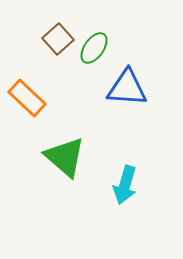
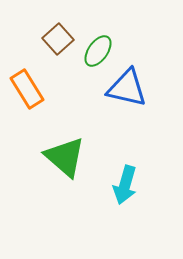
green ellipse: moved 4 px right, 3 px down
blue triangle: rotated 9 degrees clockwise
orange rectangle: moved 9 px up; rotated 15 degrees clockwise
